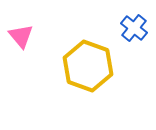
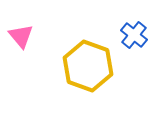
blue cross: moved 7 px down
